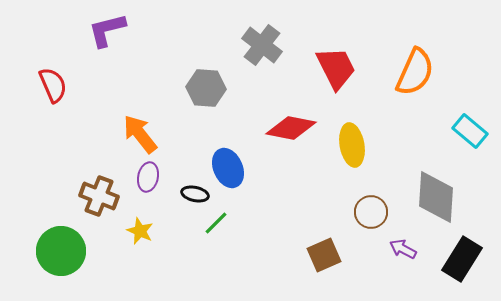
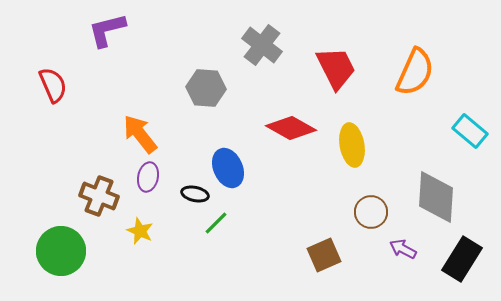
red diamond: rotated 18 degrees clockwise
